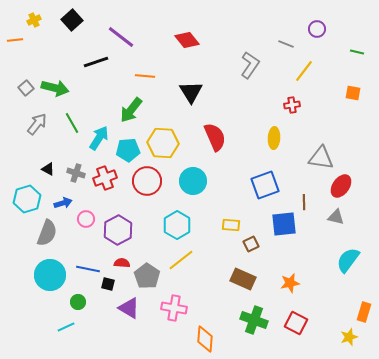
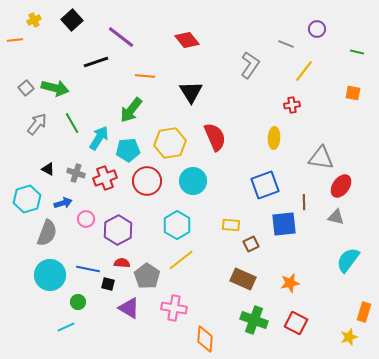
yellow hexagon at (163, 143): moved 7 px right; rotated 12 degrees counterclockwise
